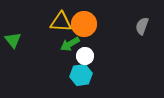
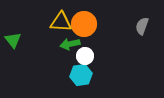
green arrow: rotated 18 degrees clockwise
